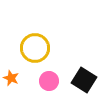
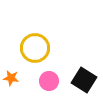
orange star: rotated 14 degrees counterclockwise
